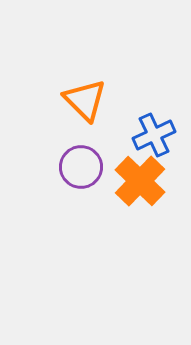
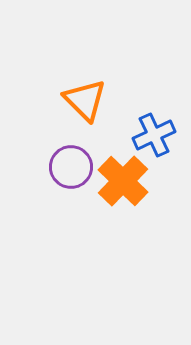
purple circle: moved 10 px left
orange cross: moved 17 px left
